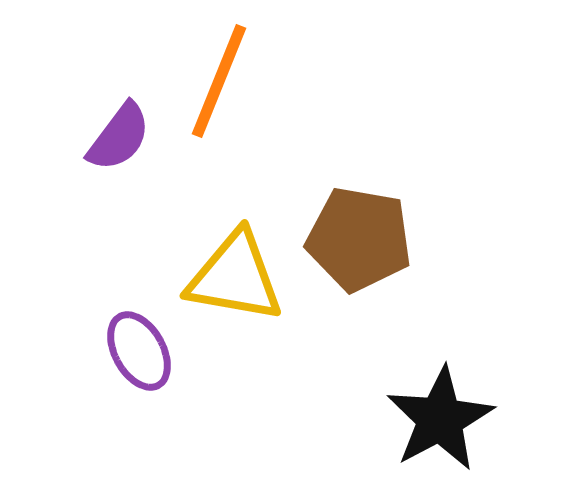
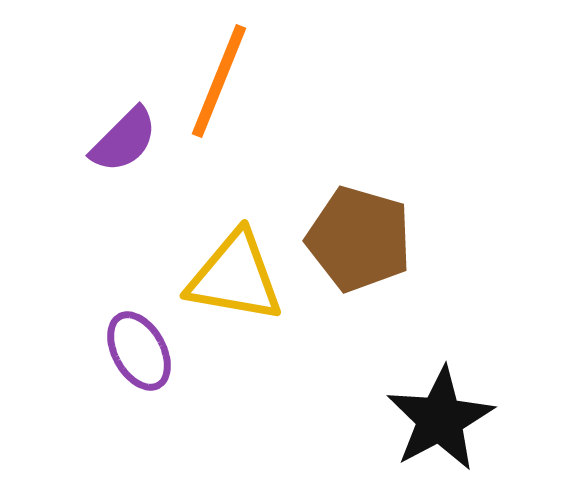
purple semicircle: moved 5 px right, 3 px down; rotated 8 degrees clockwise
brown pentagon: rotated 6 degrees clockwise
